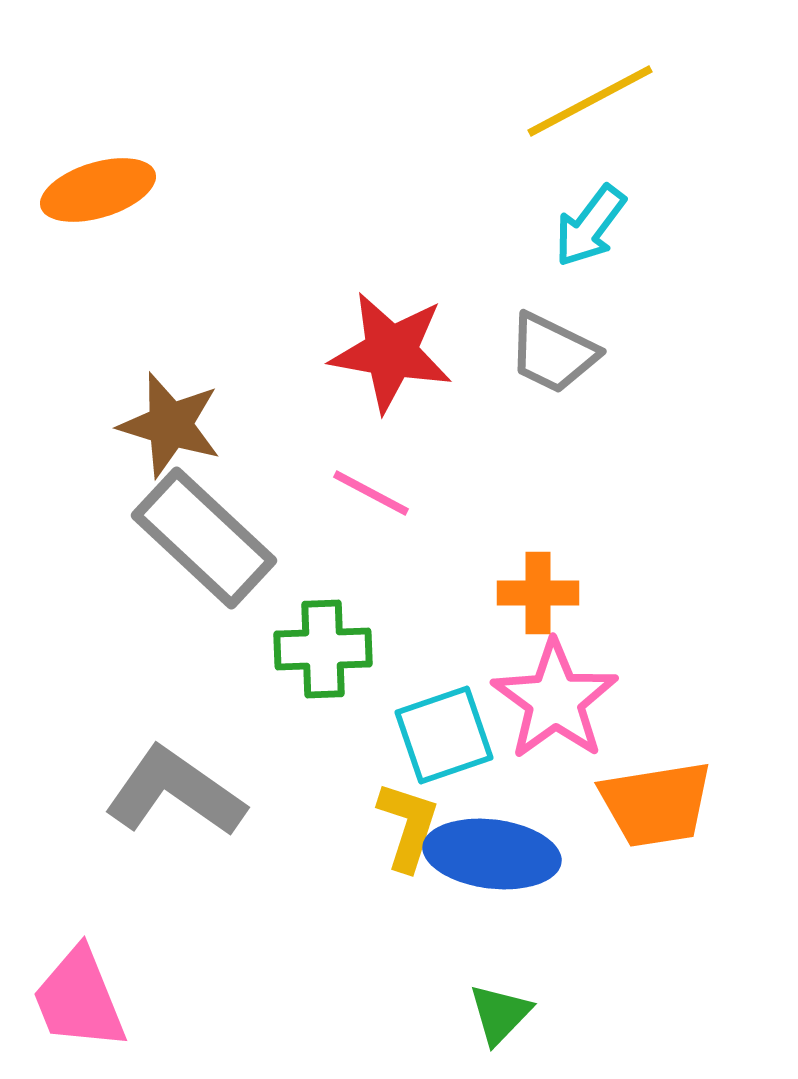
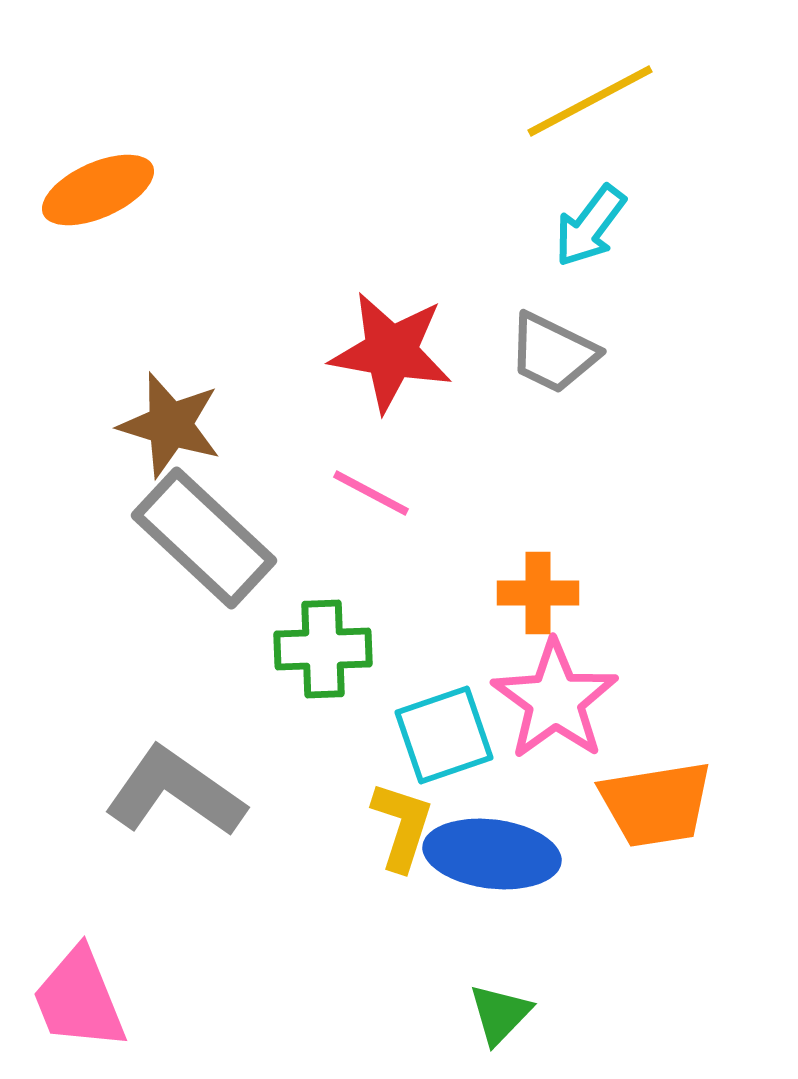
orange ellipse: rotated 7 degrees counterclockwise
yellow L-shape: moved 6 px left
